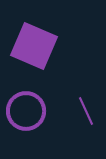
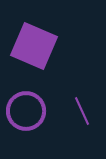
purple line: moved 4 px left
